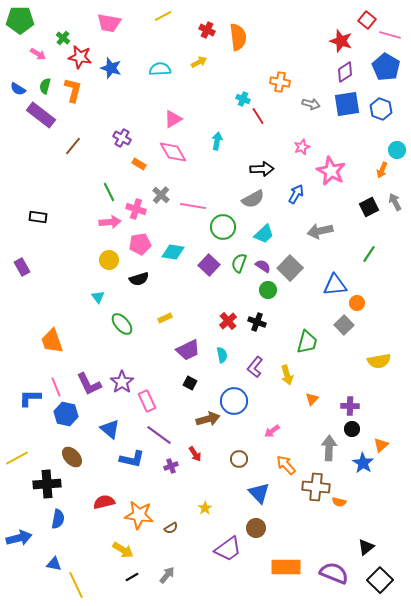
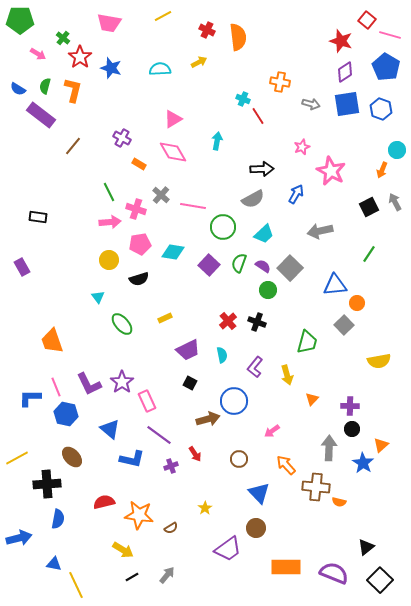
red star at (80, 57): rotated 25 degrees clockwise
